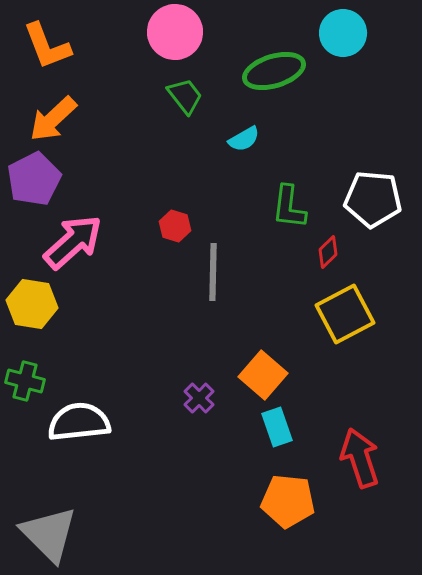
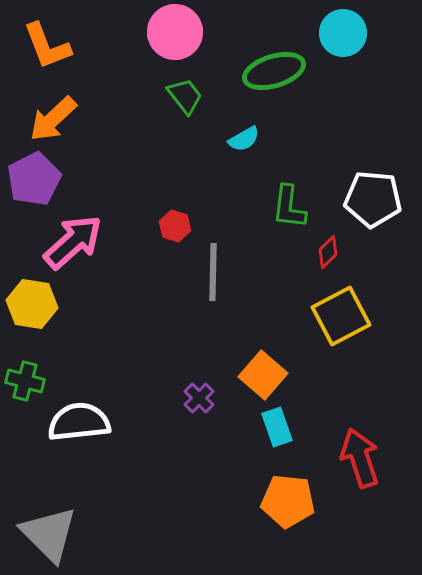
yellow square: moved 4 px left, 2 px down
